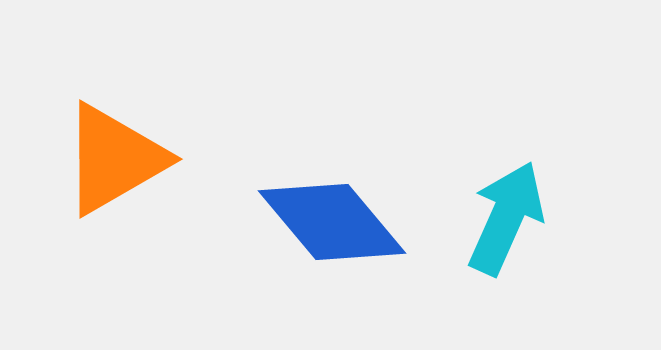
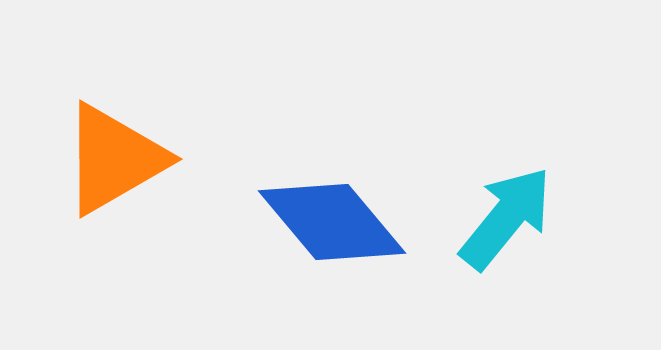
cyan arrow: rotated 15 degrees clockwise
